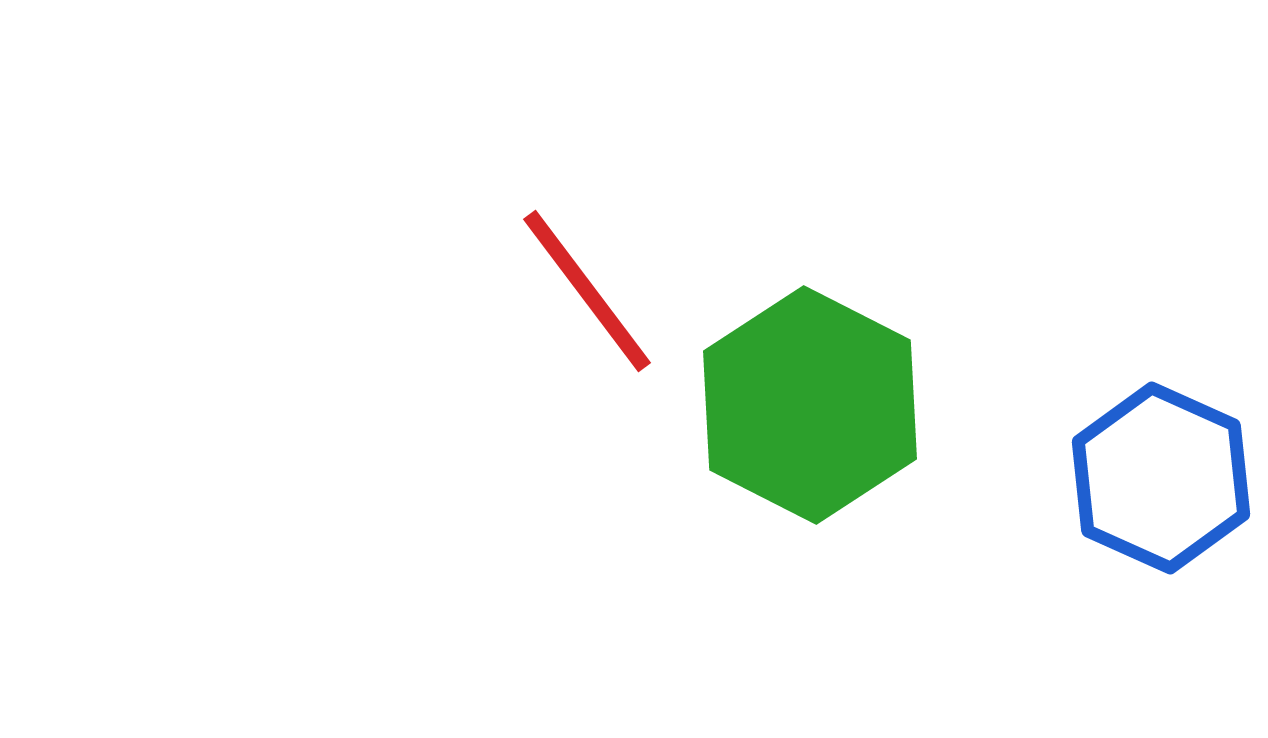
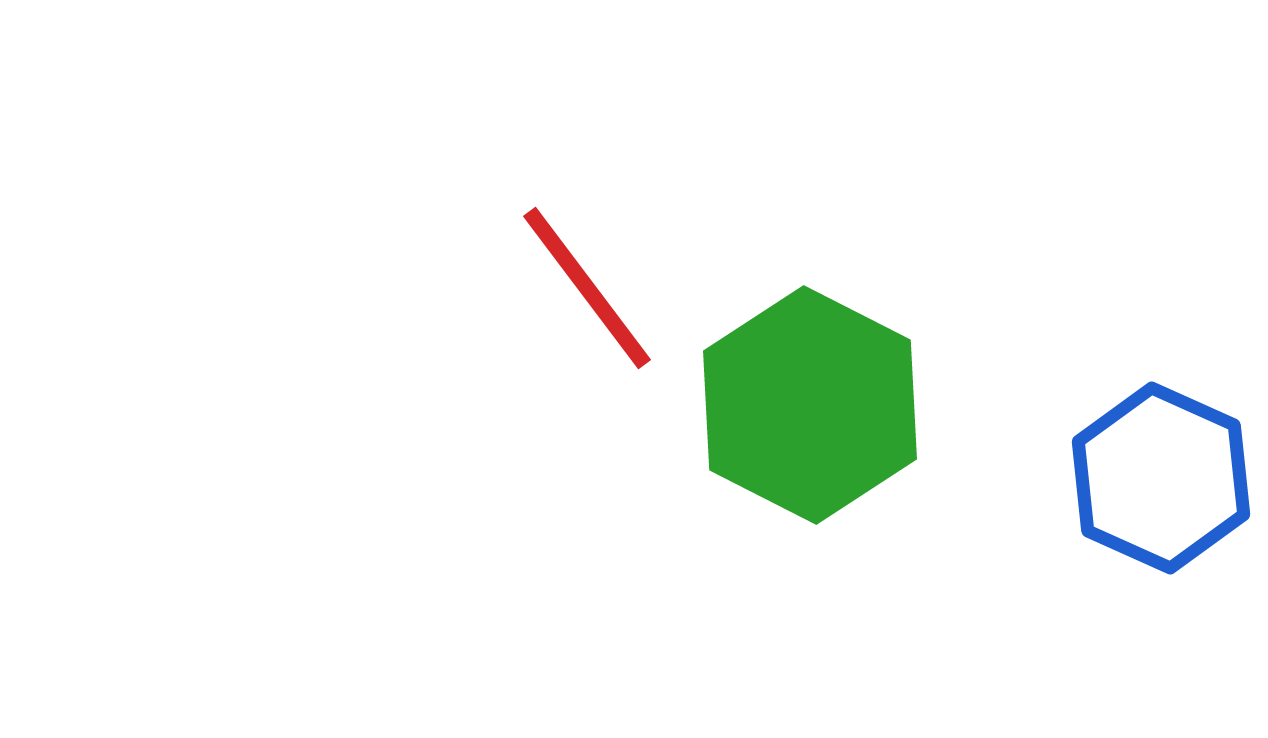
red line: moved 3 px up
